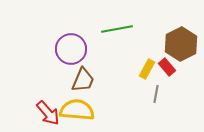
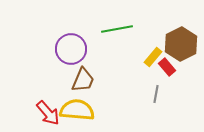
yellow rectangle: moved 6 px right, 12 px up; rotated 12 degrees clockwise
